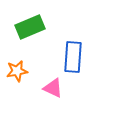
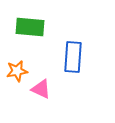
green rectangle: rotated 28 degrees clockwise
pink triangle: moved 12 px left, 1 px down
